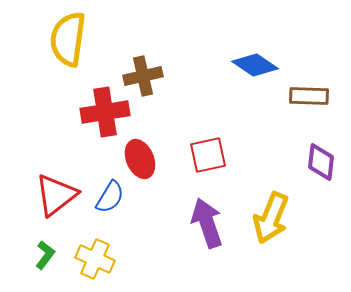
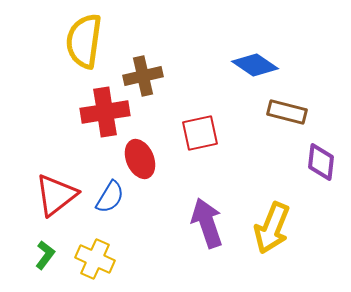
yellow semicircle: moved 16 px right, 2 px down
brown rectangle: moved 22 px left, 16 px down; rotated 12 degrees clockwise
red square: moved 8 px left, 22 px up
yellow arrow: moved 1 px right, 10 px down
